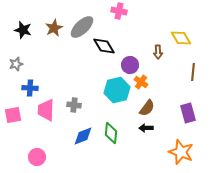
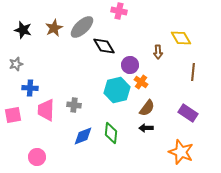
purple rectangle: rotated 42 degrees counterclockwise
